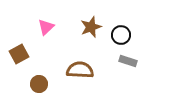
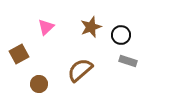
brown semicircle: rotated 44 degrees counterclockwise
